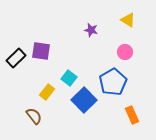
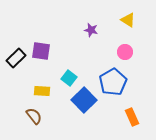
yellow rectangle: moved 5 px left, 1 px up; rotated 56 degrees clockwise
orange rectangle: moved 2 px down
